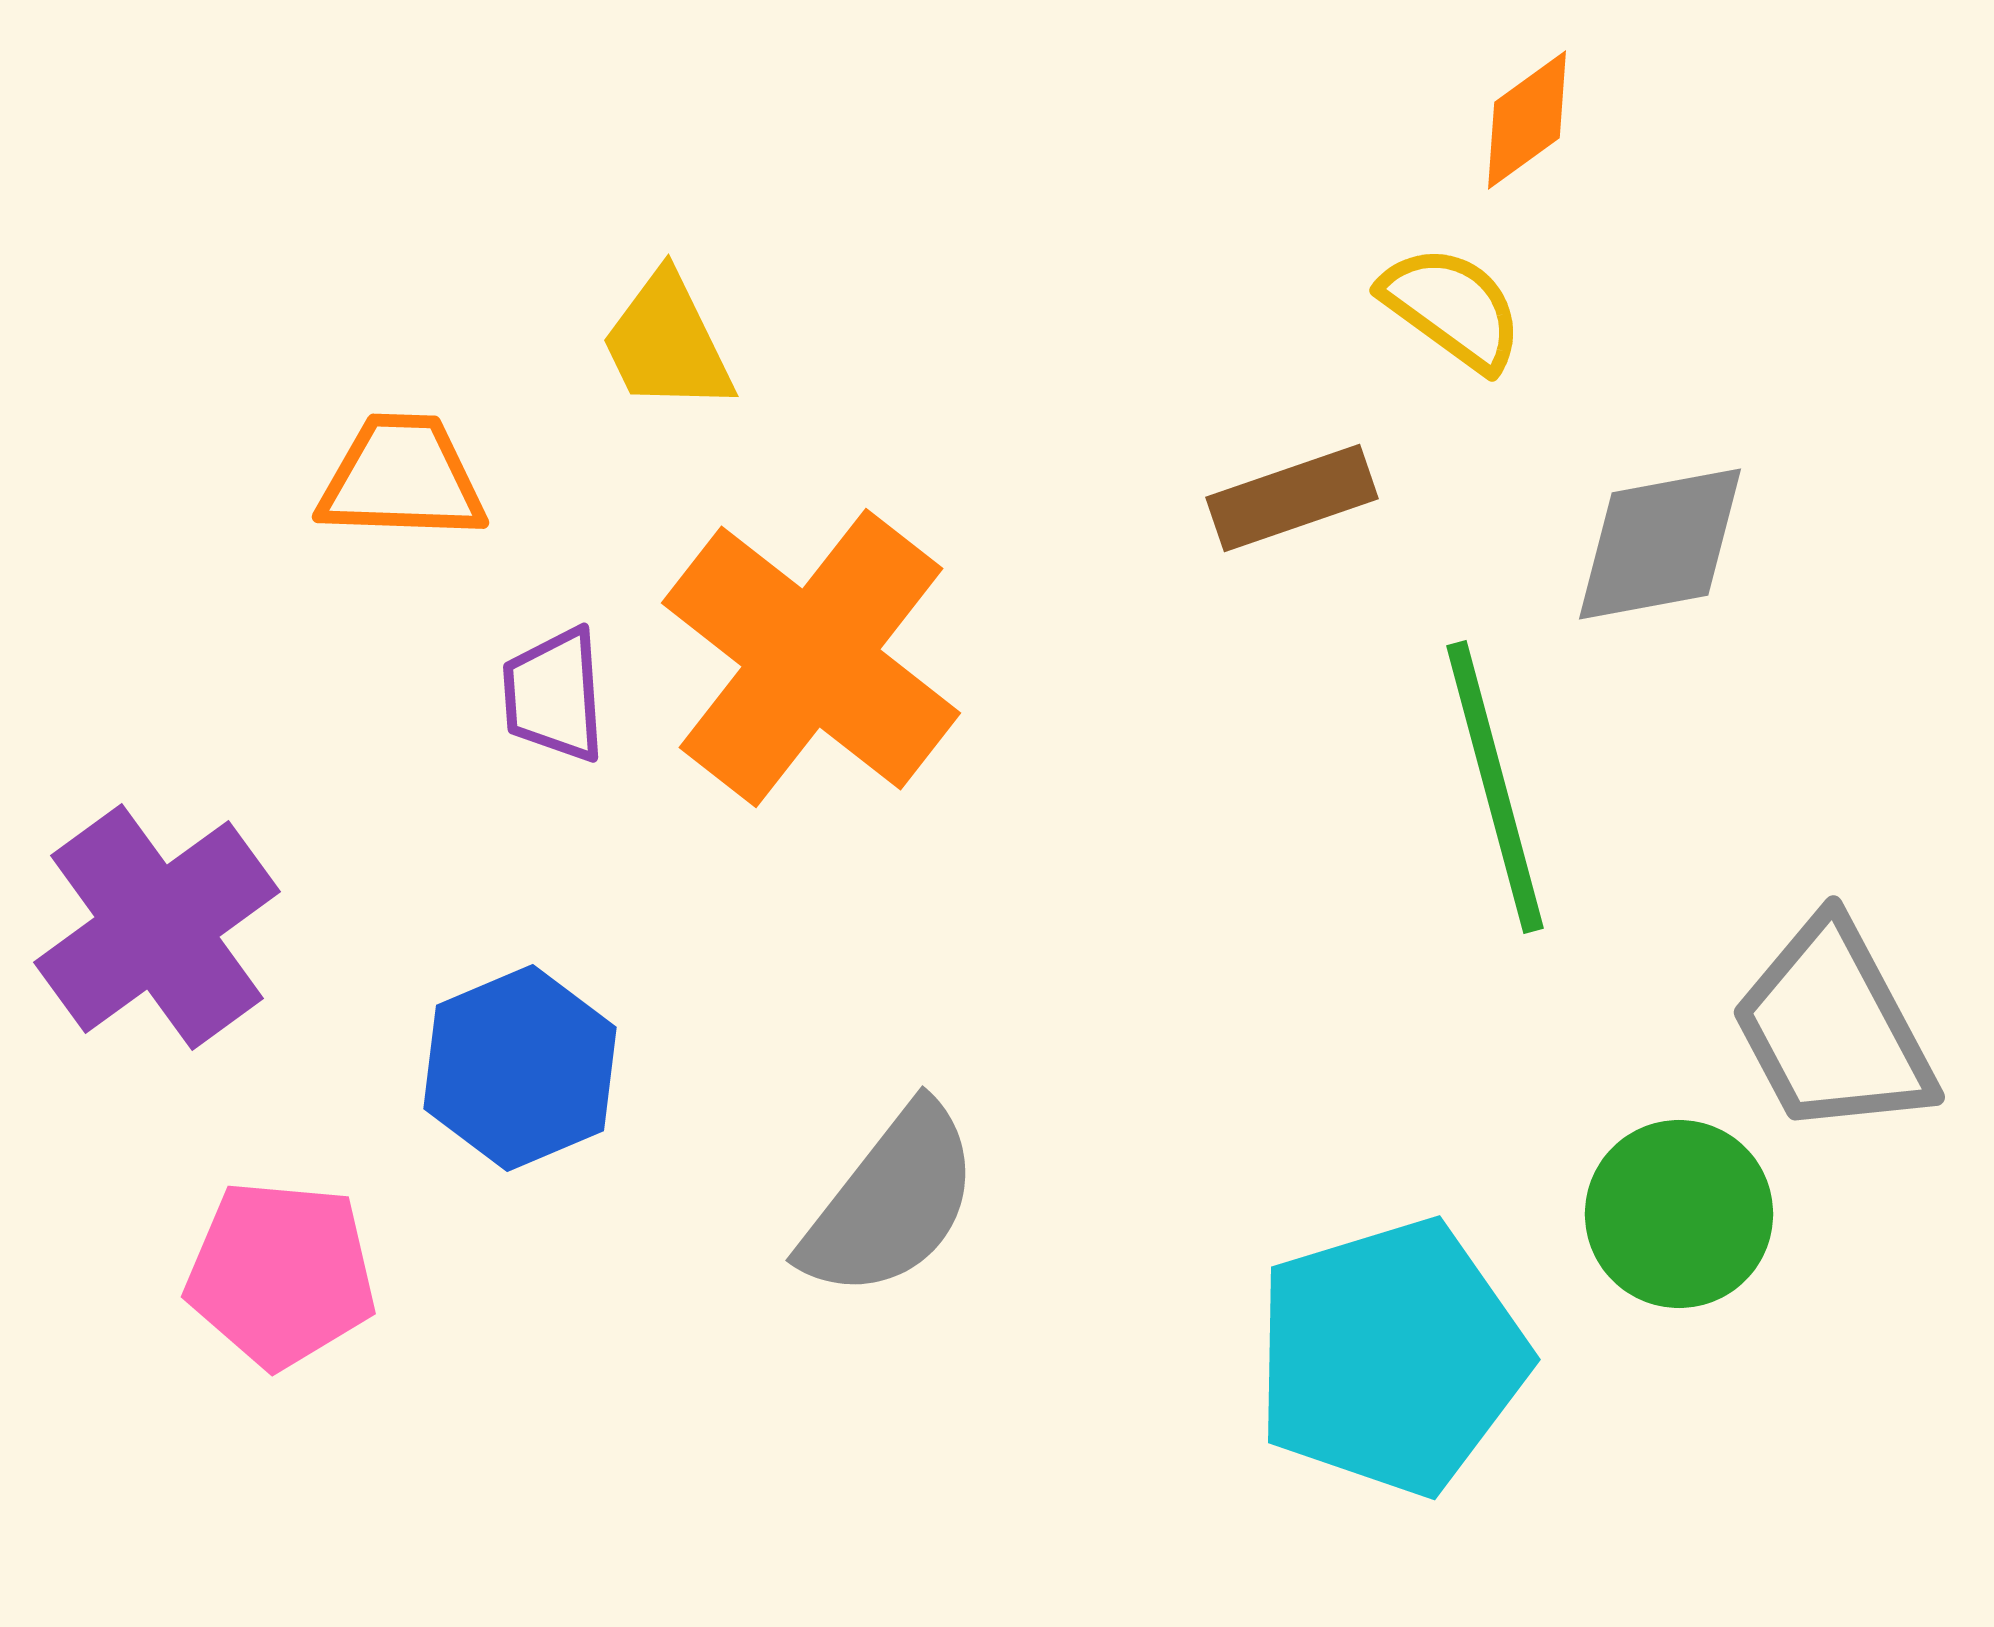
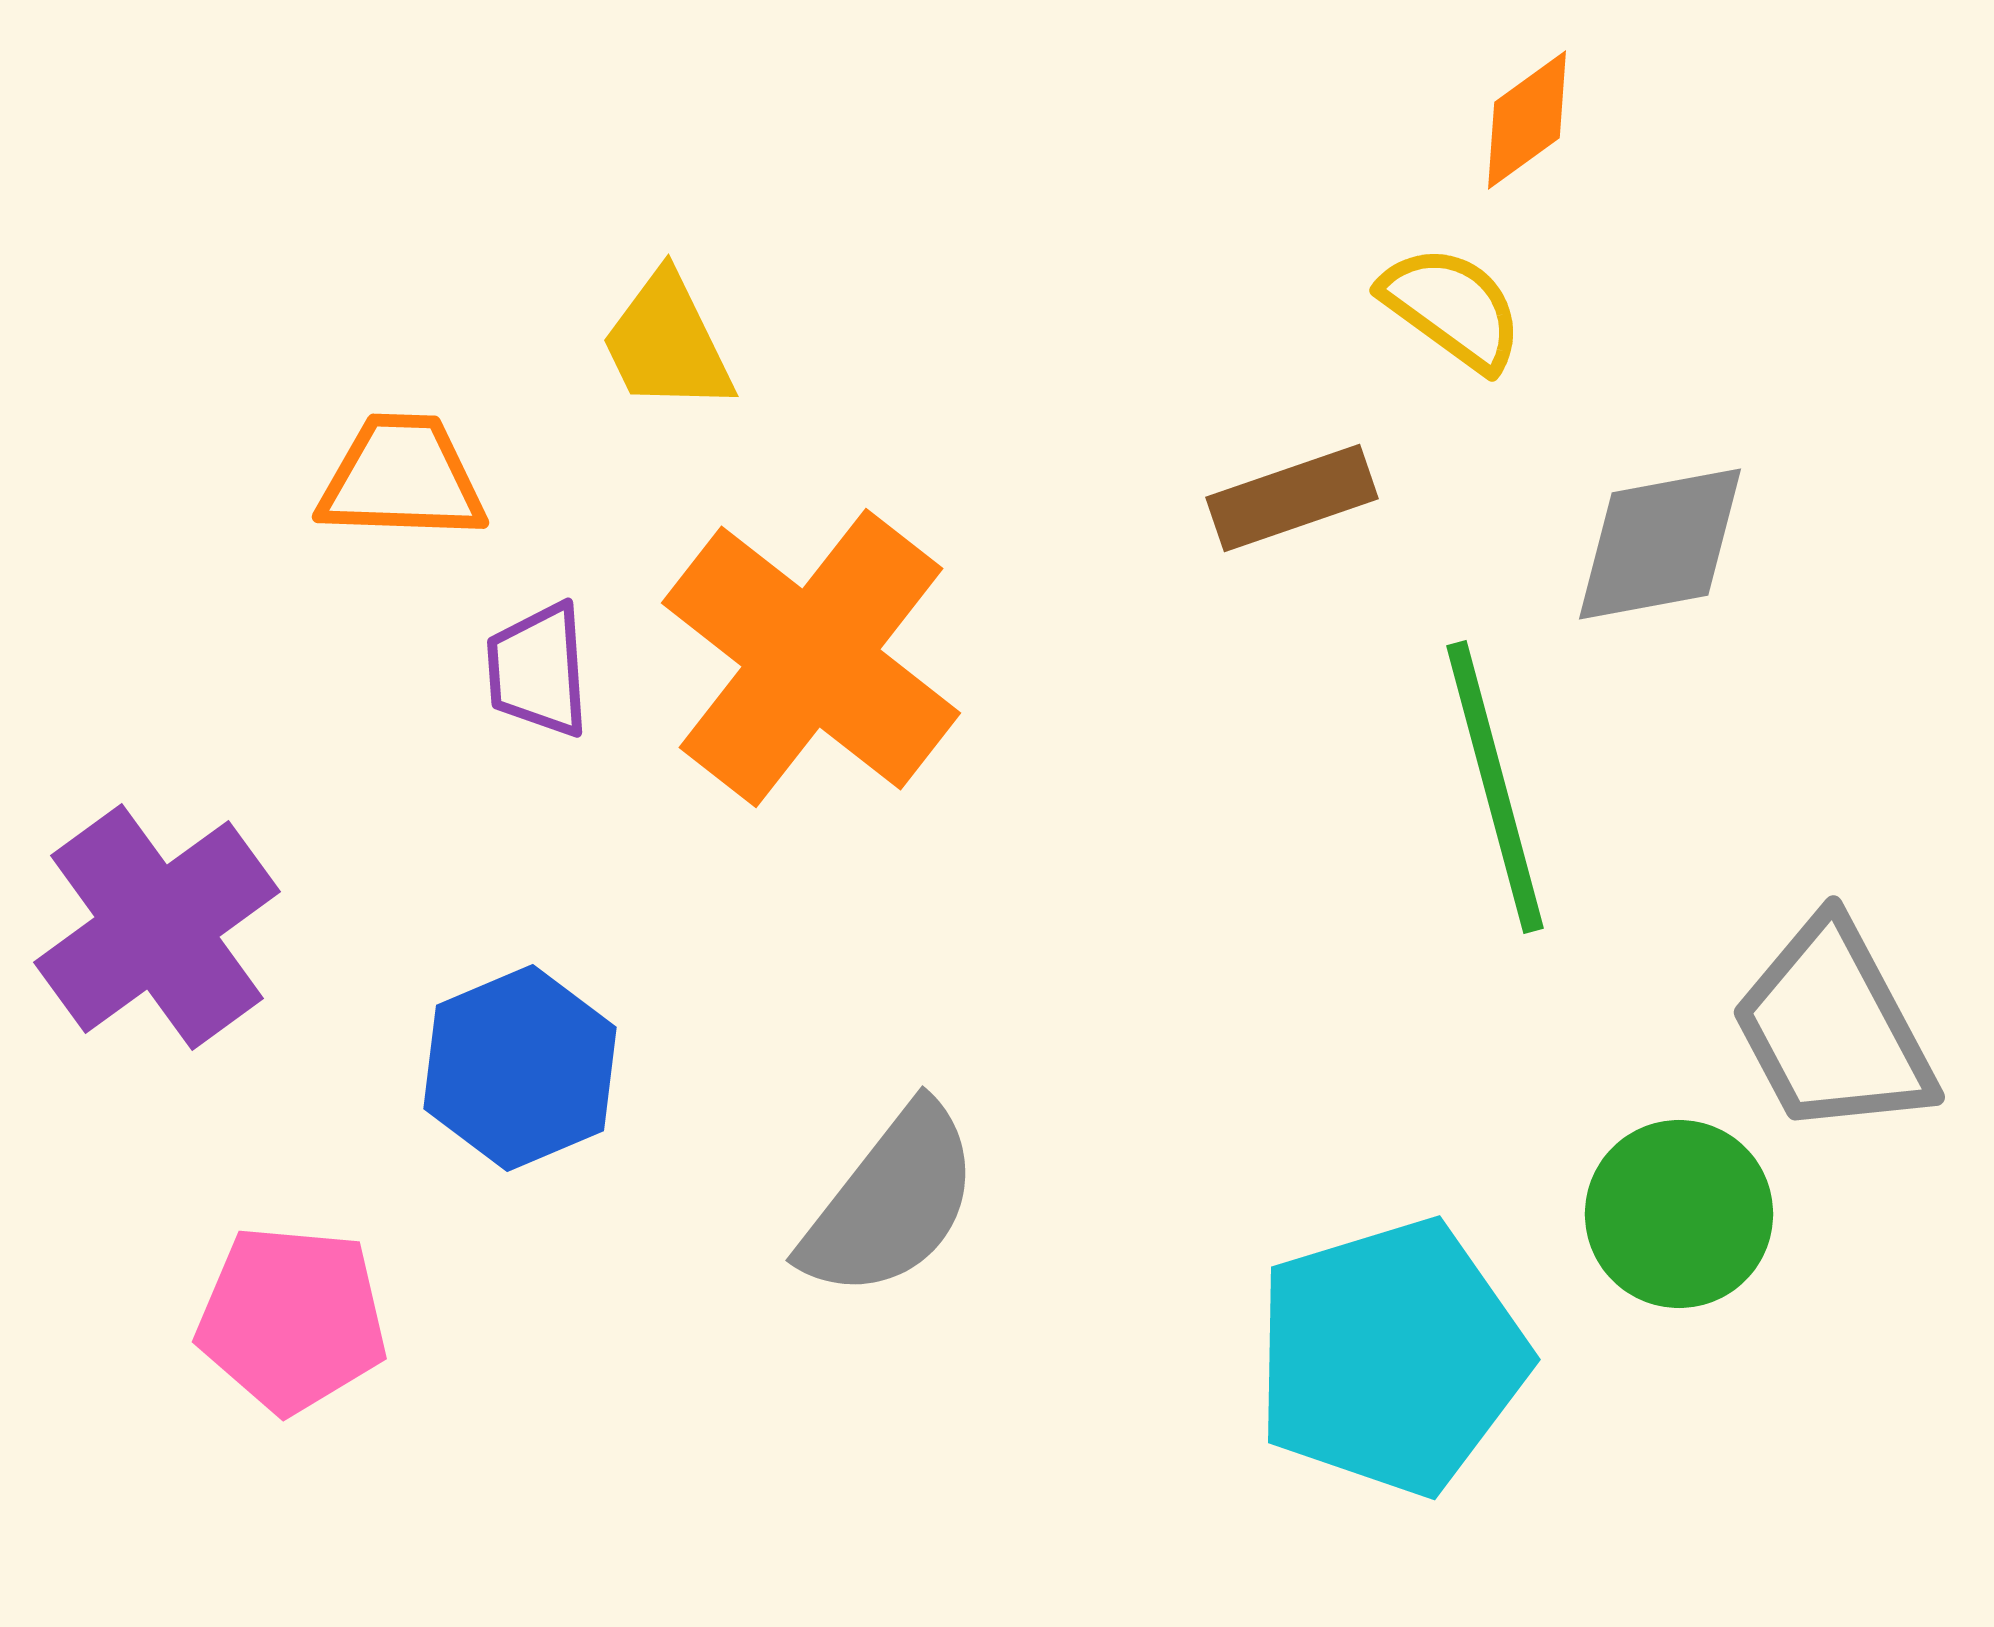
purple trapezoid: moved 16 px left, 25 px up
pink pentagon: moved 11 px right, 45 px down
